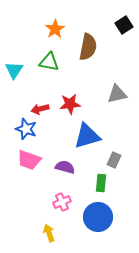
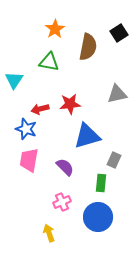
black square: moved 5 px left, 8 px down
cyan triangle: moved 10 px down
pink trapezoid: rotated 80 degrees clockwise
purple semicircle: rotated 30 degrees clockwise
